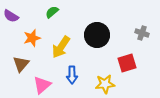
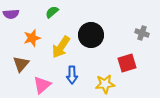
purple semicircle: moved 2 px up; rotated 35 degrees counterclockwise
black circle: moved 6 px left
